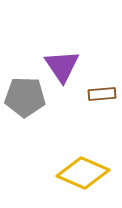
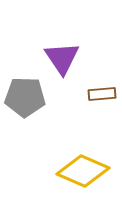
purple triangle: moved 8 px up
yellow diamond: moved 2 px up
